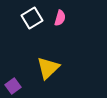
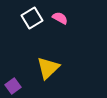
pink semicircle: rotated 77 degrees counterclockwise
